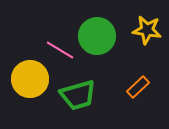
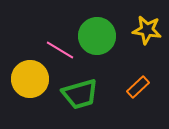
green trapezoid: moved 2 px right, 1 px up
